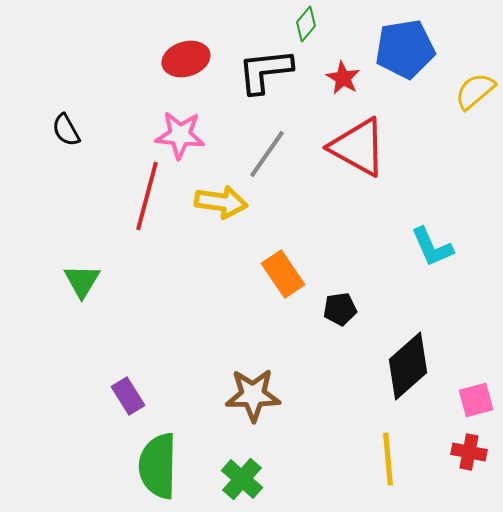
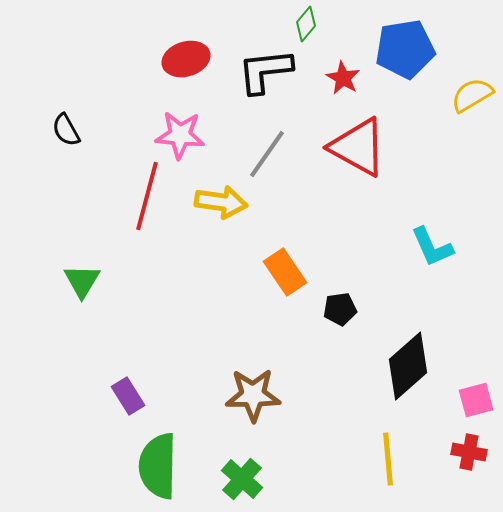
yellow semicircle: moved 3 px left, 4 px down; rotated 9 degrees clockwise
orange rectangle: moved 2 px right, 2 px up
